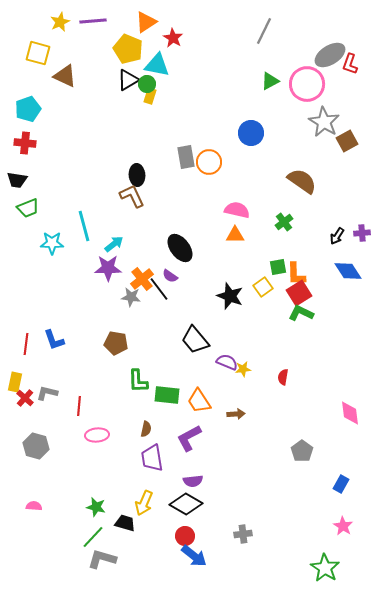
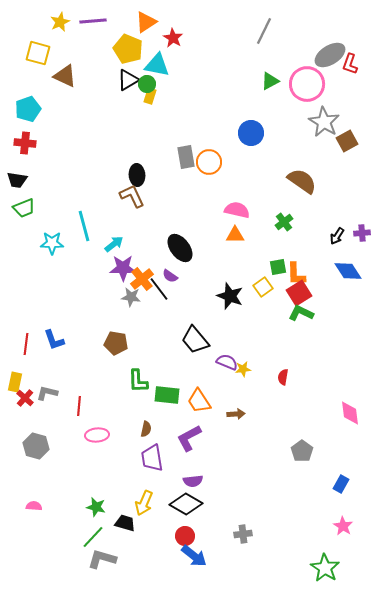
green trapezoid at (28, 208): moved 4 px left
purple star at (108, 268): moved 15 px right
